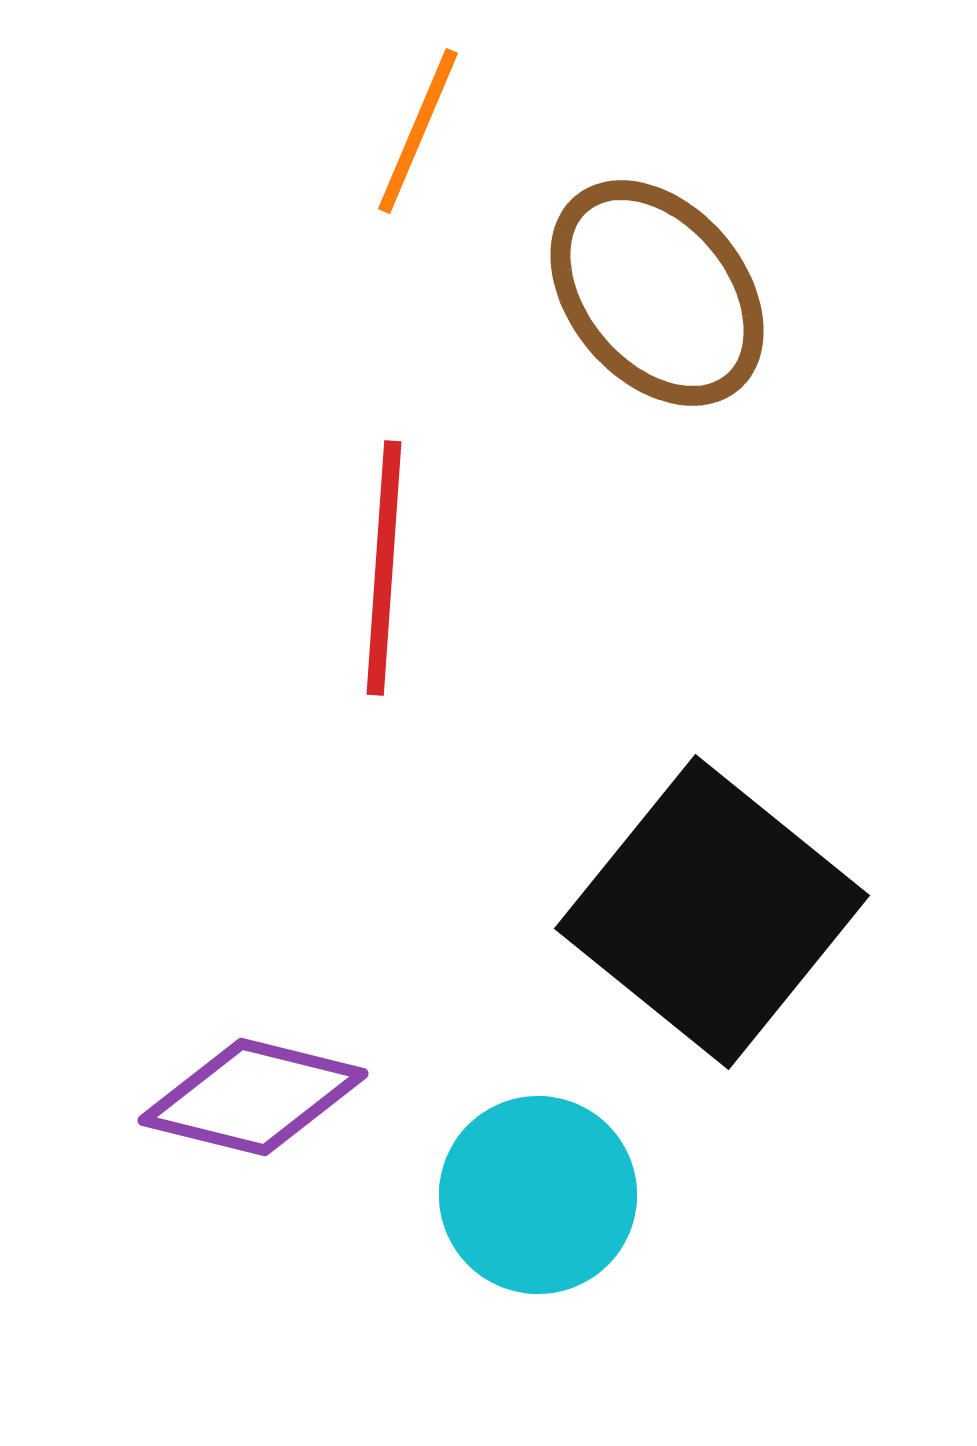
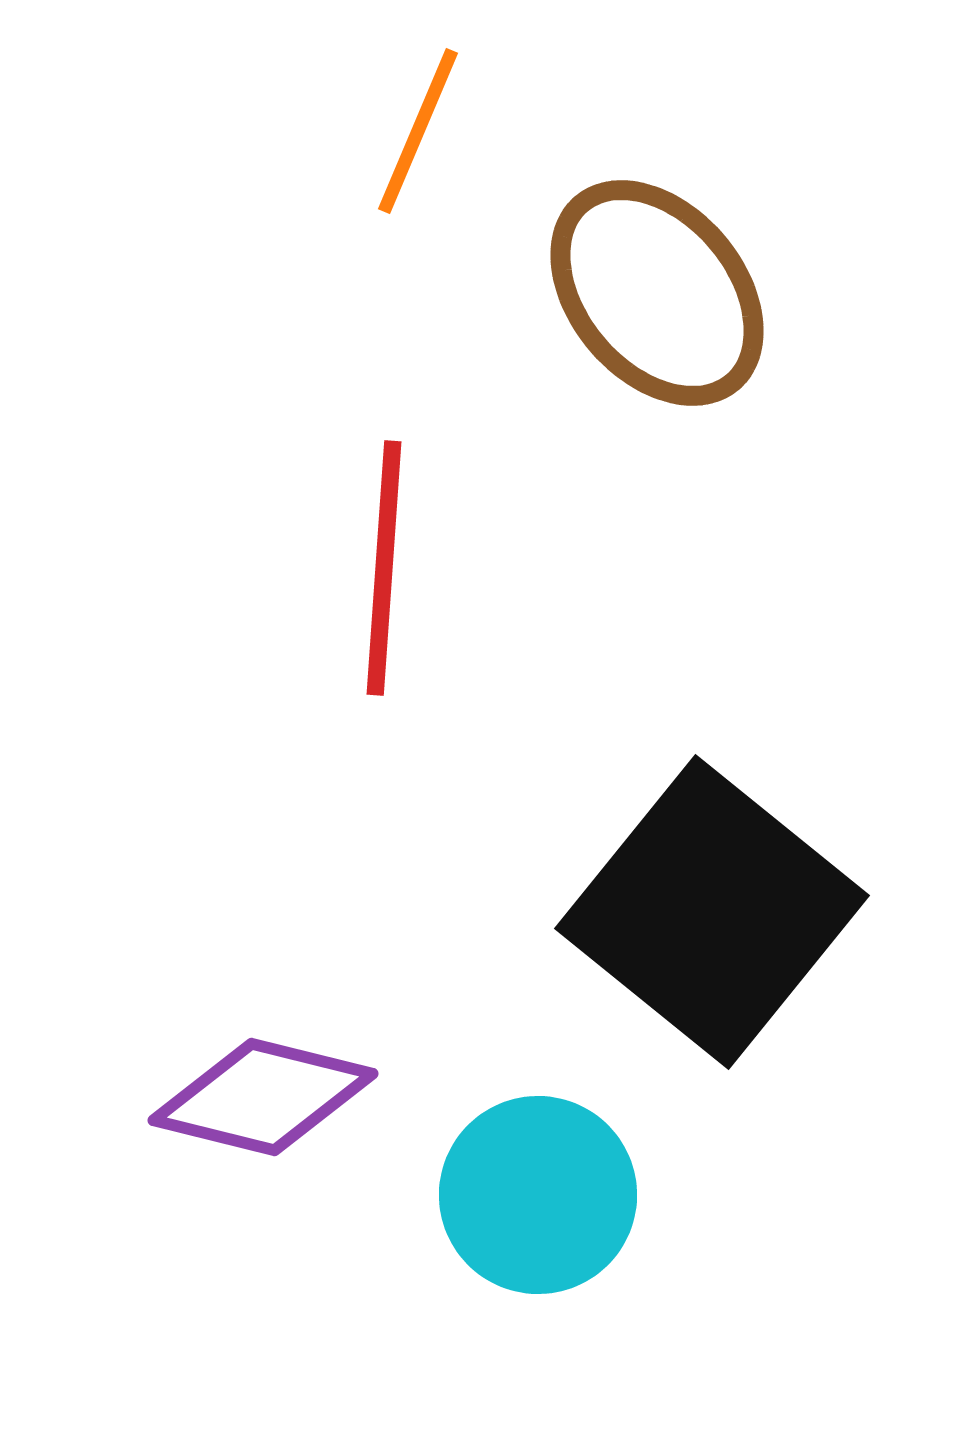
purple diamond: moved 10 px right
